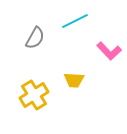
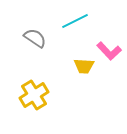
gray semicircle: rotated 85 degrees counterclockwise
yellow trapezoid: moved 10 px right, 14 px up
